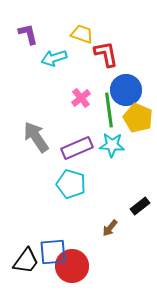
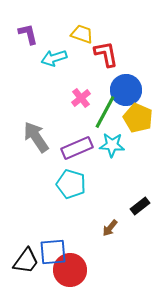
green line: moved 4 px left, 2 px down; rotated 36 degrees clockwise
red circle: moved 2 px left, 4 px down
